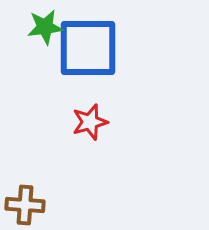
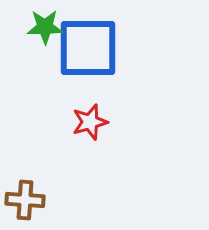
green star: rotated 6 degrees clockwise
brown cross: moved 5 px up
